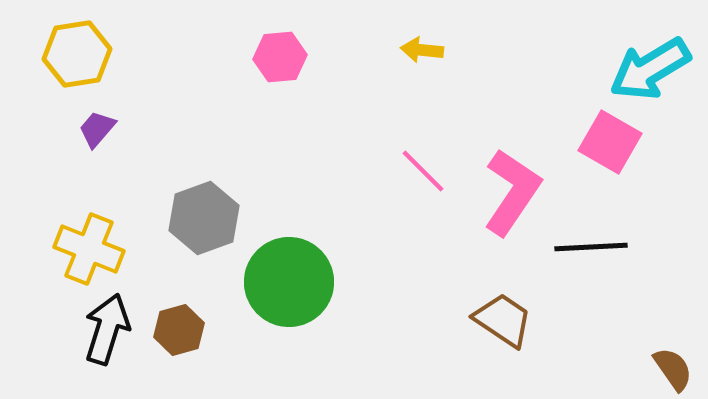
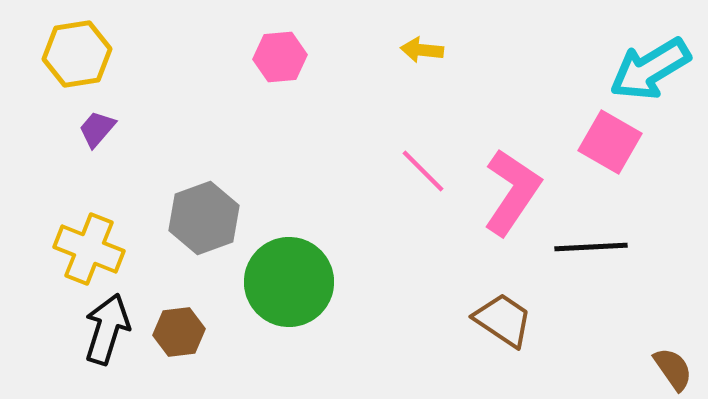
brown hexagon: moved 2 px down; rotated 9 degrees clockwise
